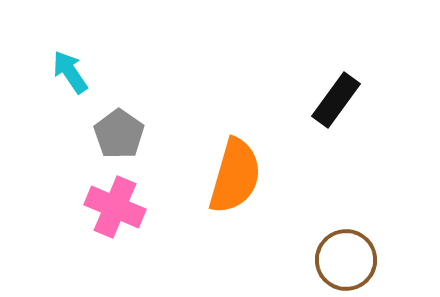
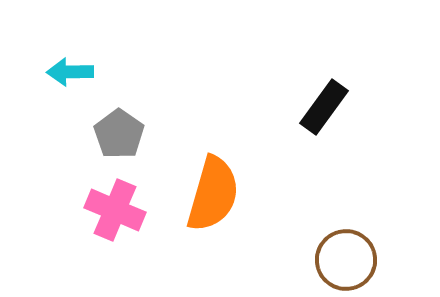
cyan arrow: rotated 57 degrees counterclockwise
black rectangle: moved 12 px left, 7 px down
orange semicircle: moved 22 px left, 18 px down
pink cross: moved 3 px down
